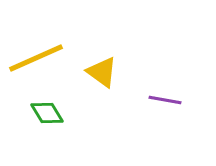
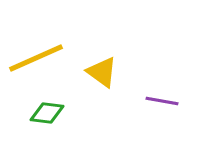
purple line: moved 3 px left, 1 px down
green diamond: rotated 52 degrees counterclockwise
